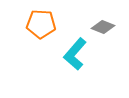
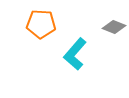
gray diamond: moved 11 px right
